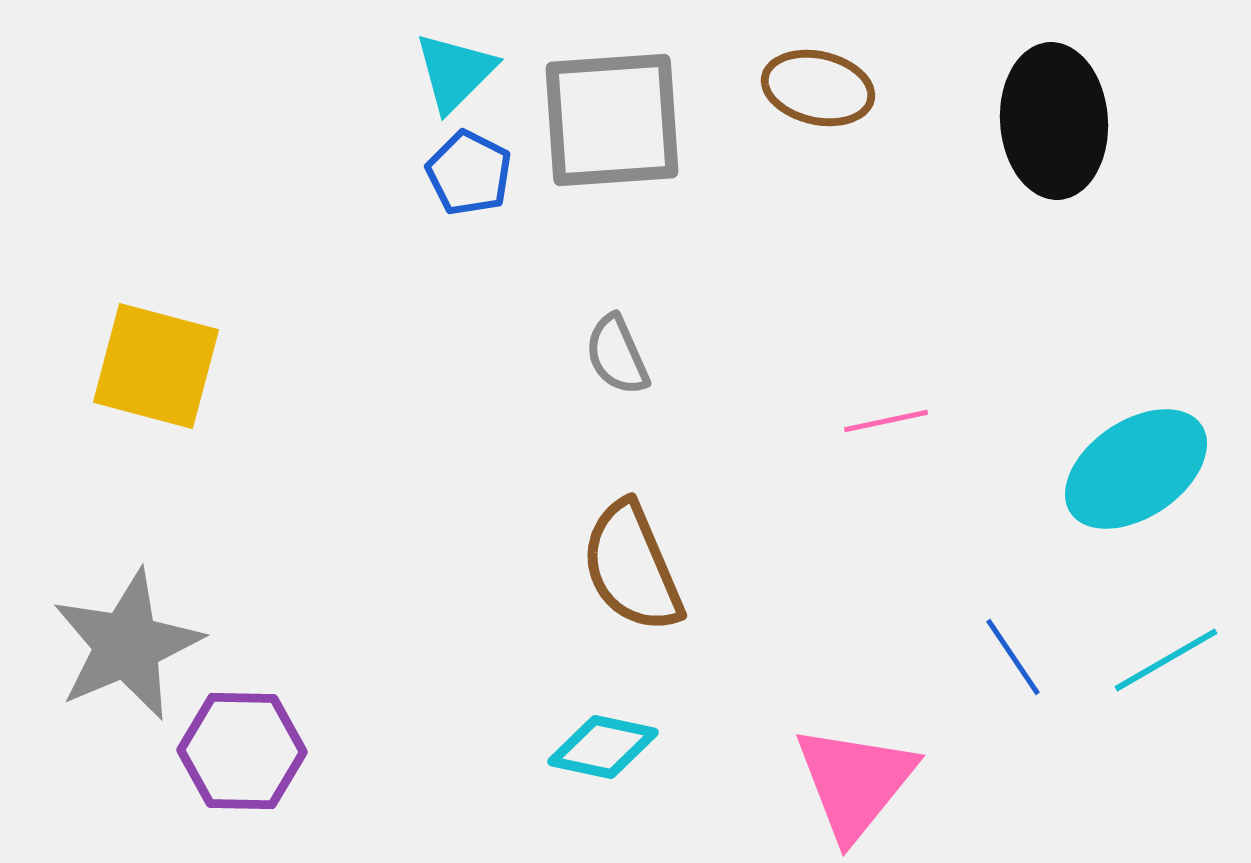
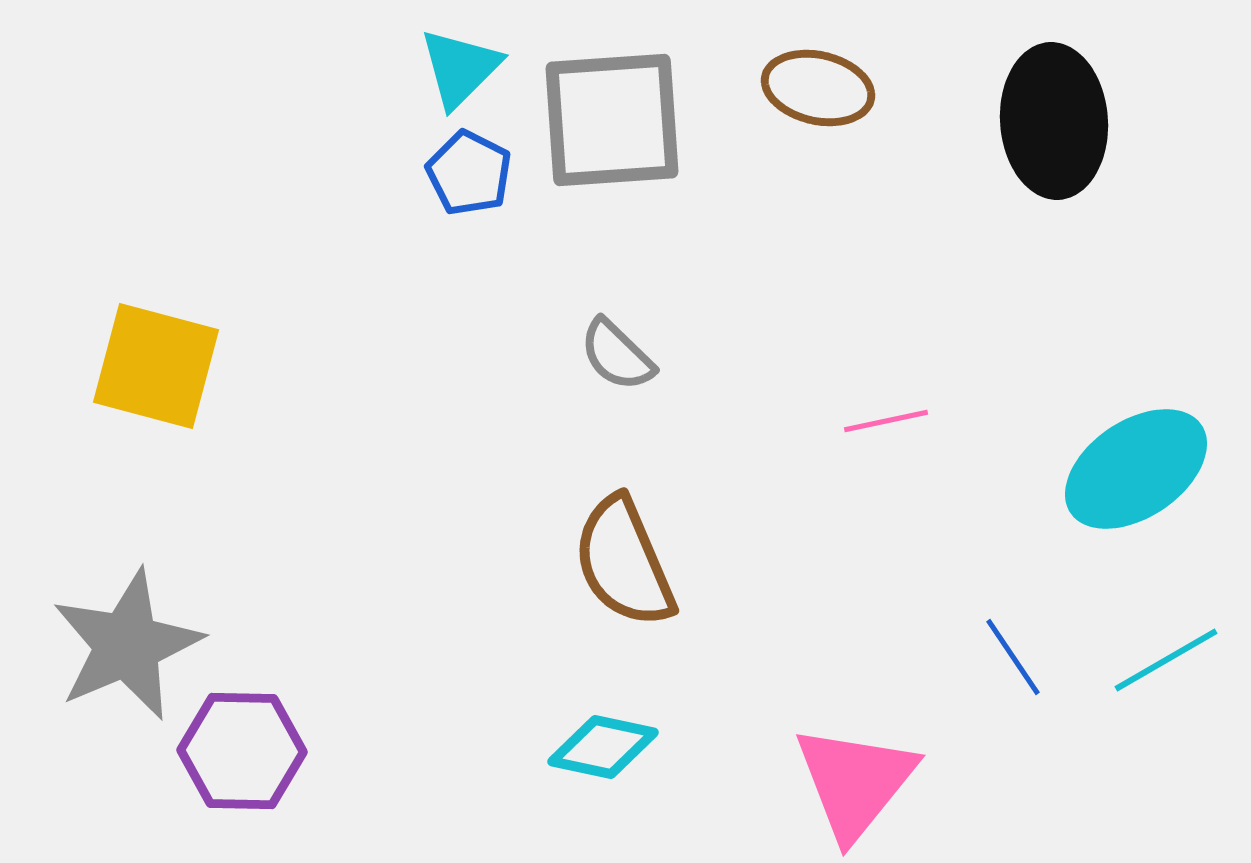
cyan triangle: moved 5 px right, 4 px up
gray semicircle: rotated 22 degrees counterclockwise
brown semicircle: moved 8 px left, 5 px up
